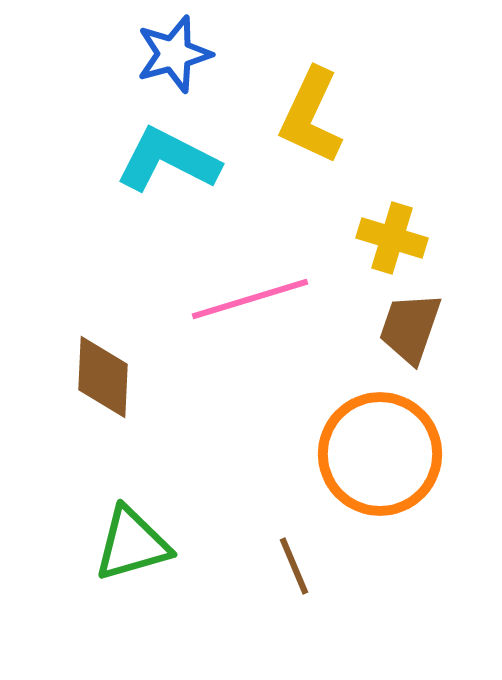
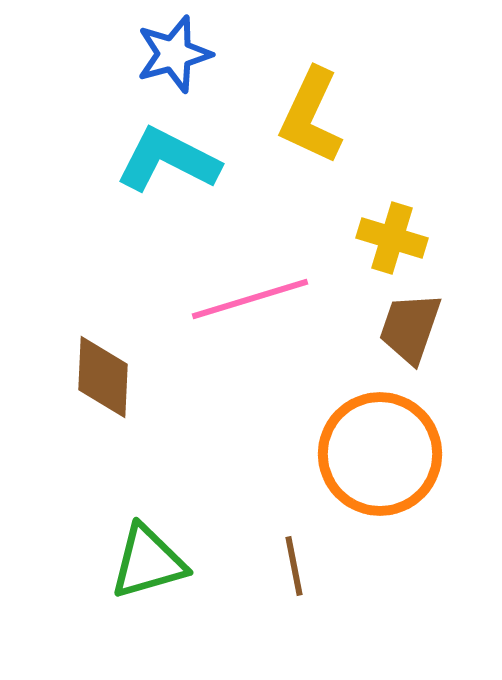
green triangle: moved 16 px right, 18 px down
brown line: rotated 12 degrees clockwise
